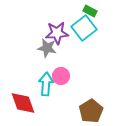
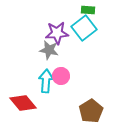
green rectangle: moved 2 px left, 1 px up; rotated 24 degrees counterclockwise
gray star: moved 2 px right, 2 px down
cyan arrow: moved 3 px up
red diamond: rotated 20 degrees counterclockwise
